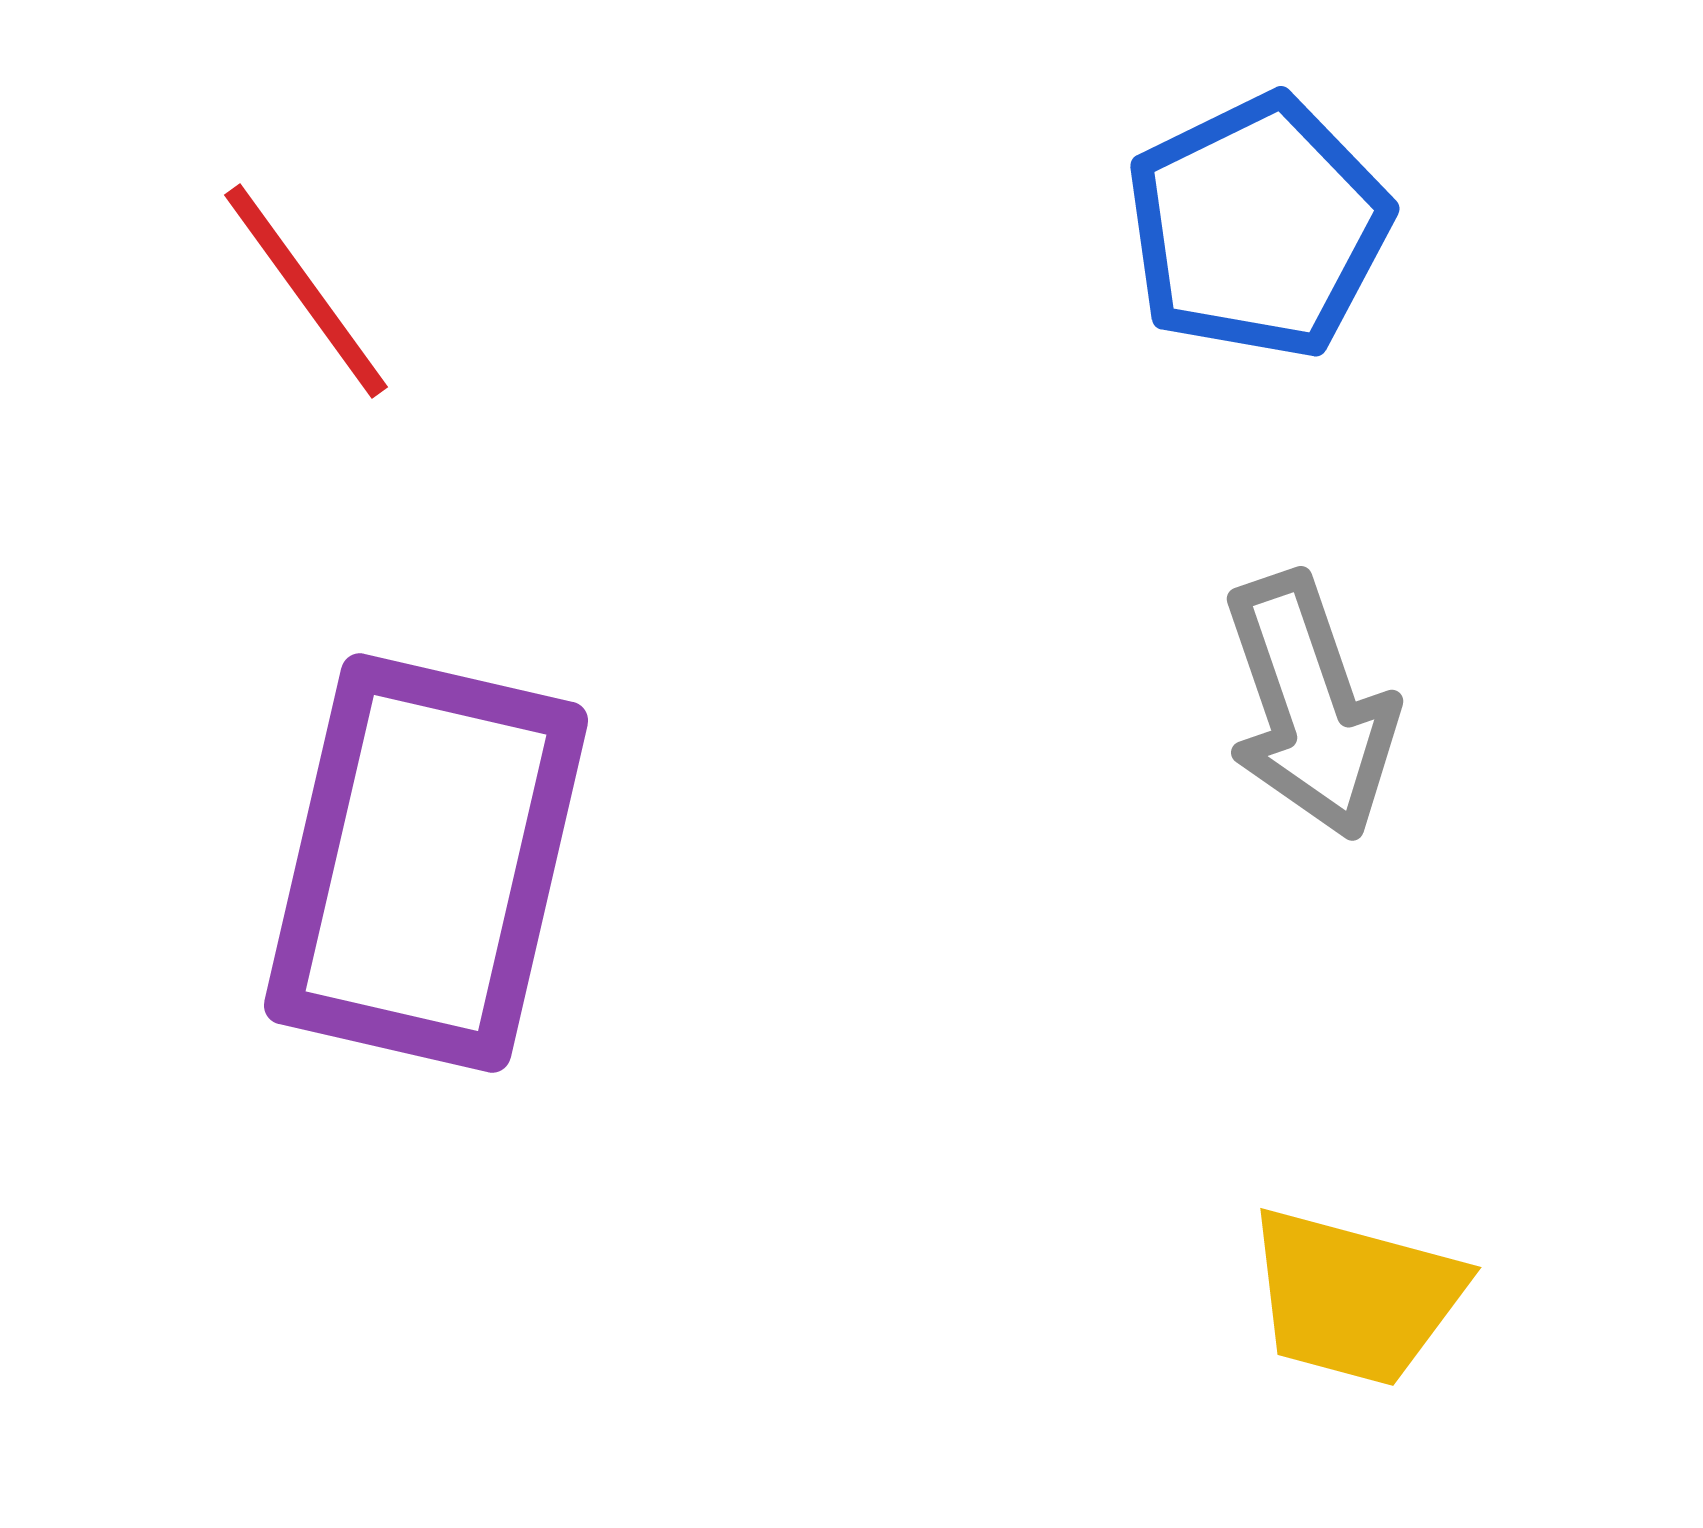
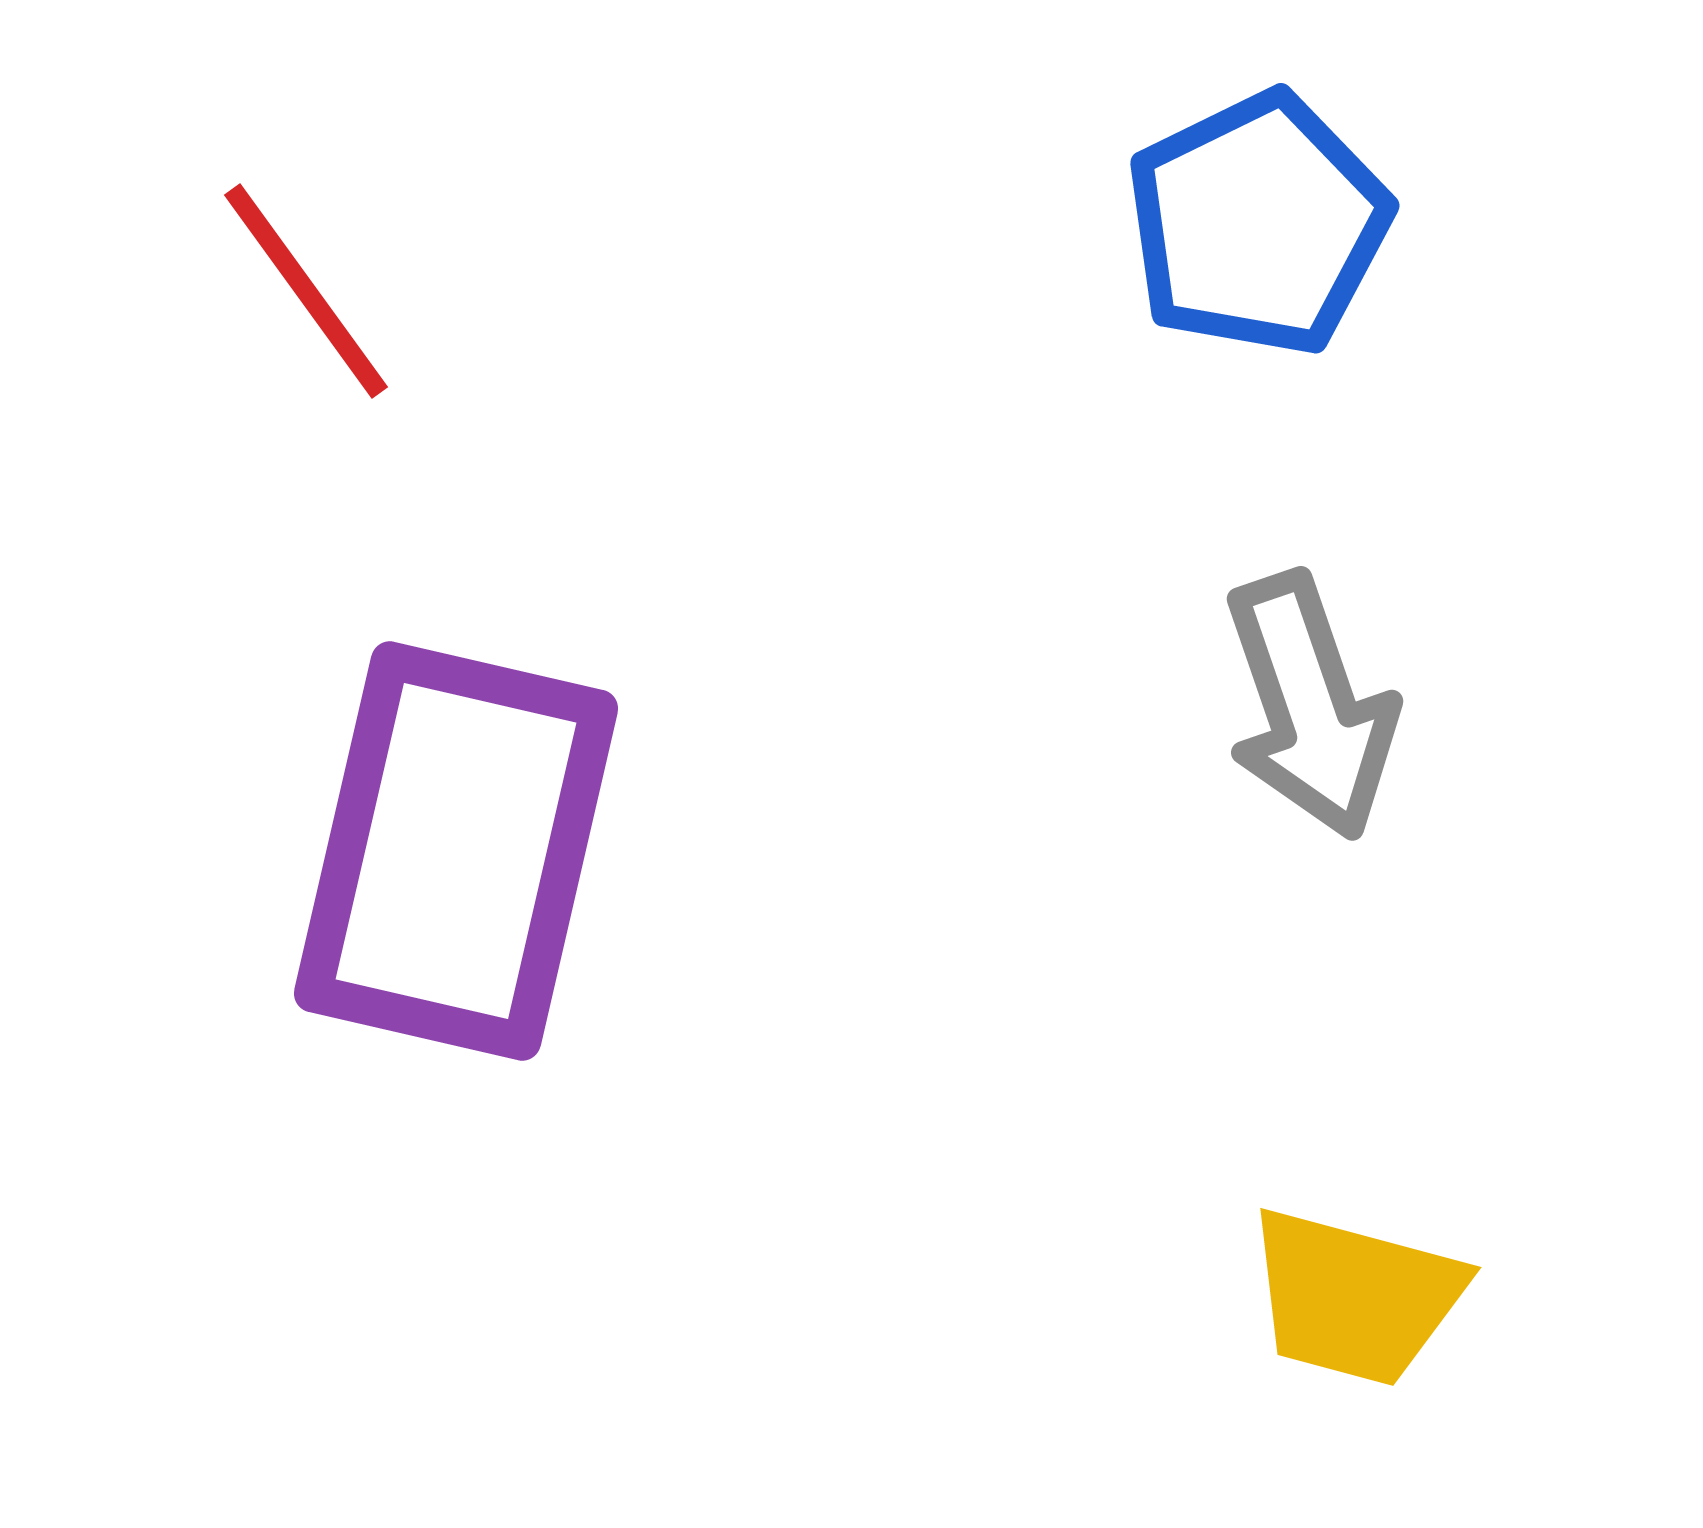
blue pentagon: moved 3 px up
purple rectangle: moved 30 px right, 12 px up
